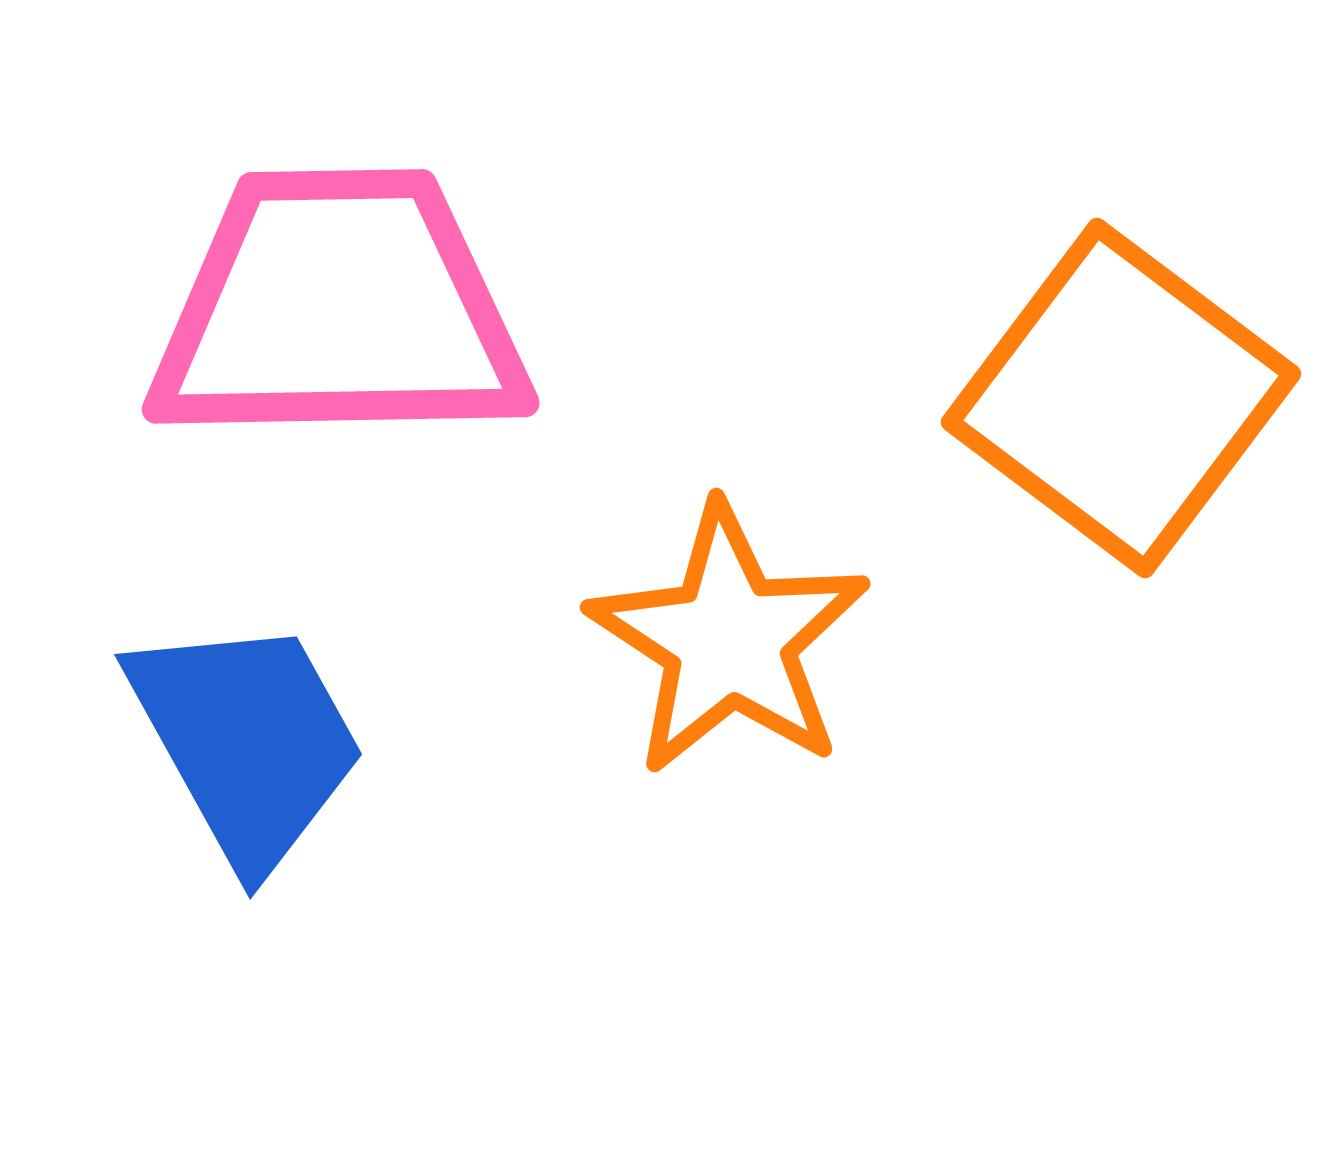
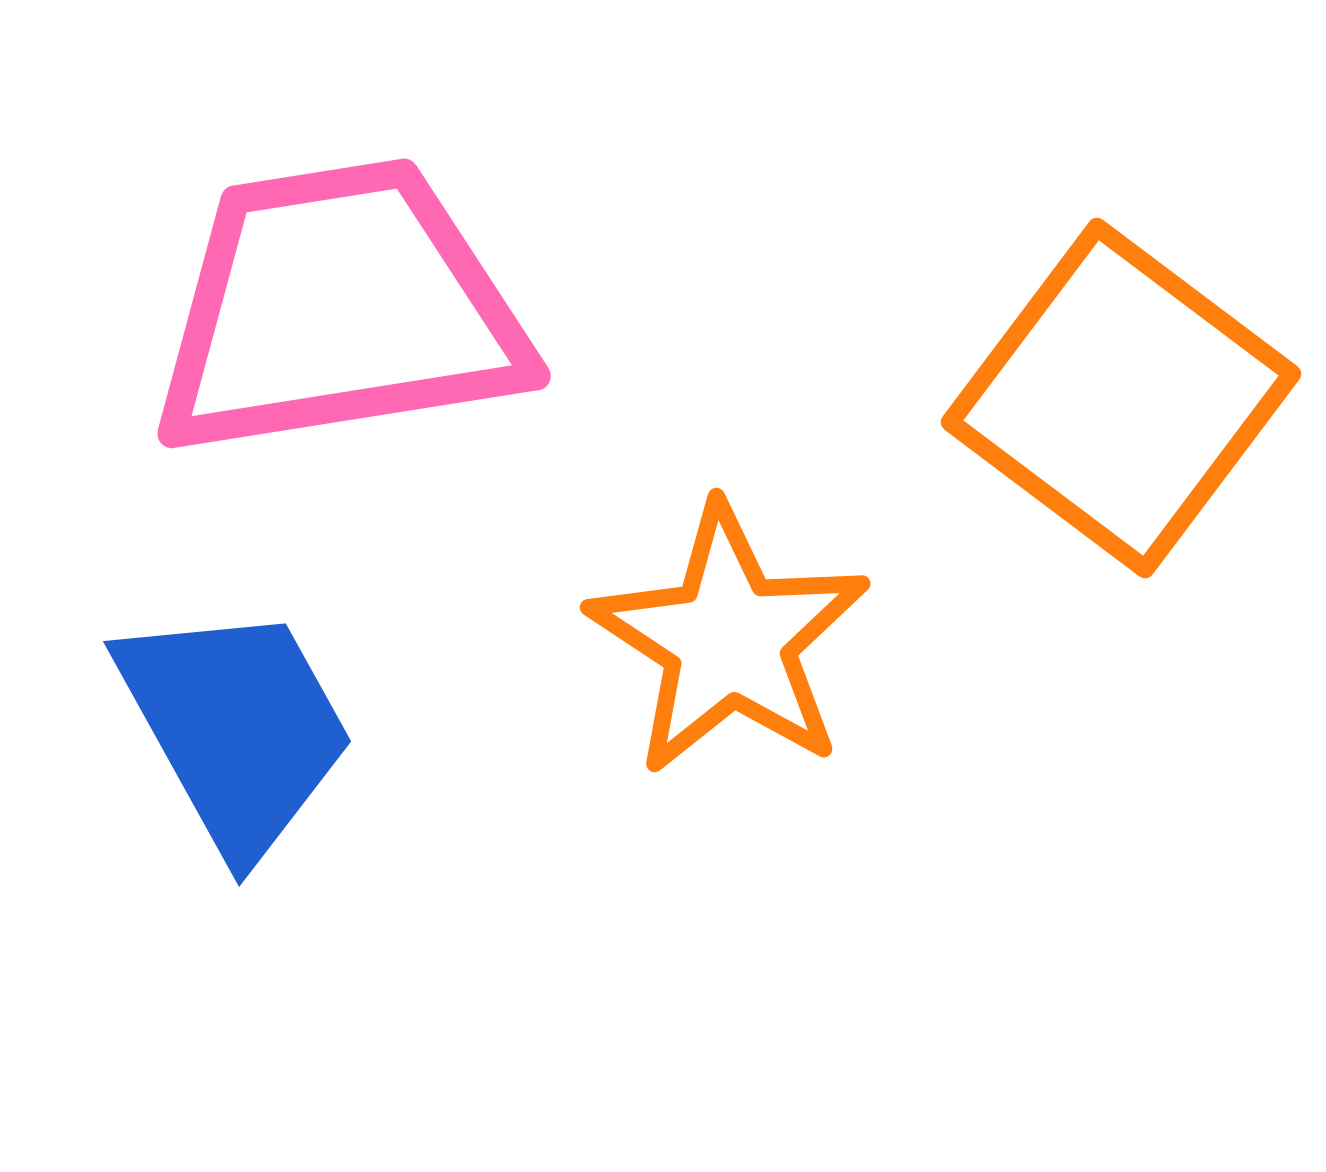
pink trapezoid: rotated 8 degrees counterclockwise
blue trapezoid: moved 11 px left, 13 px up
